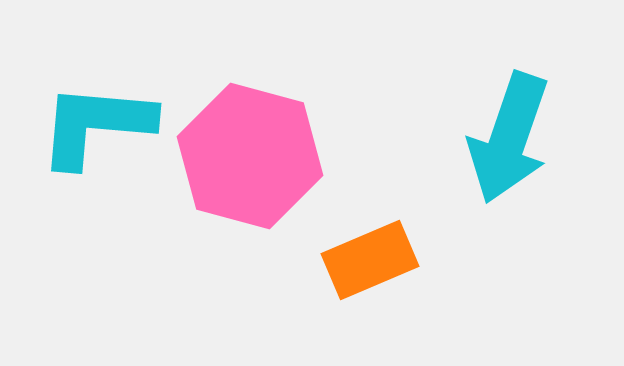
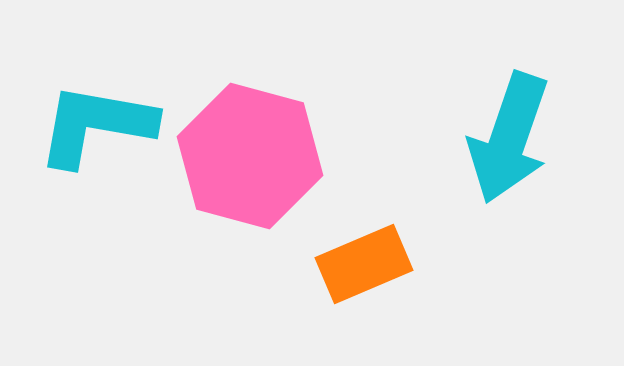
cyan L-shape: rotated 5 degrees clockwise
orange rectangle: moved 6 px left, 4 px down
